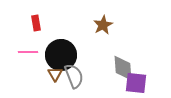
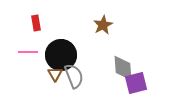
purple square: rotated 20 degrees counterclockwise
